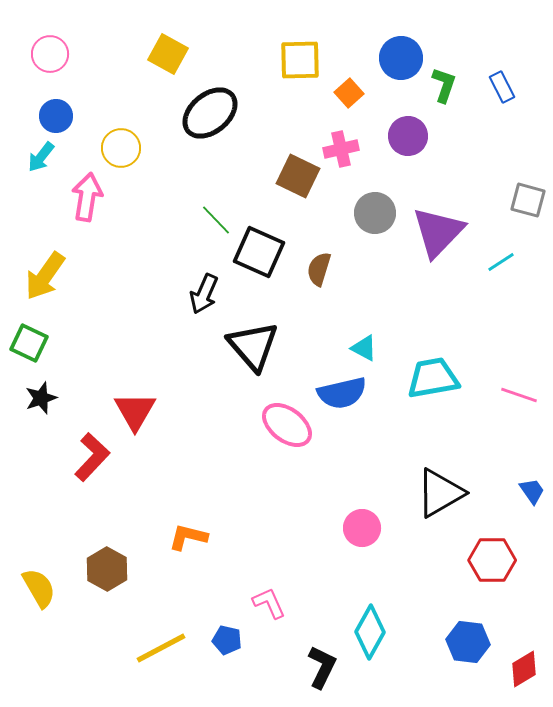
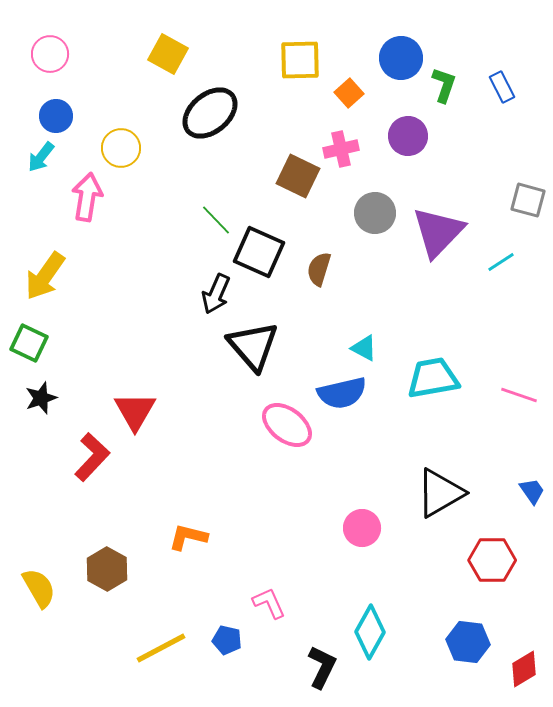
black arrow at (204, 294): moved 12 px right
